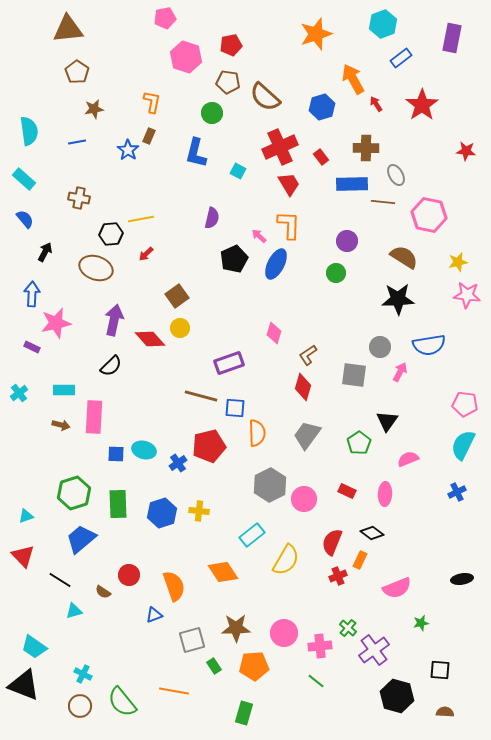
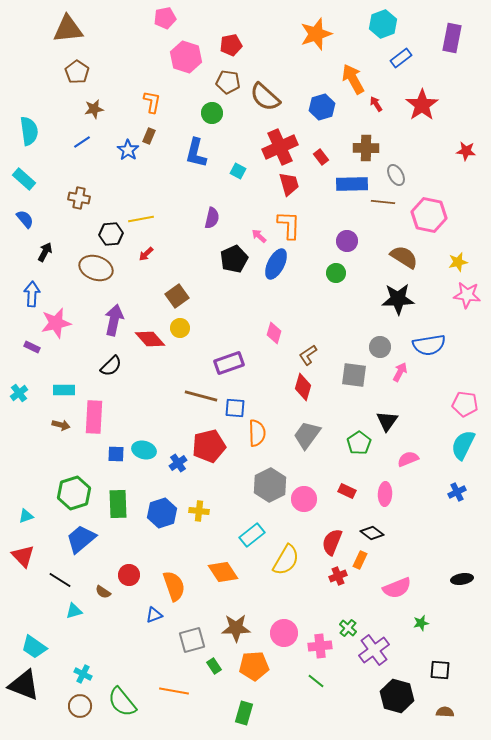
blue line at (77, 142): moved 5 px right; rotated 24 degrees counterclockwise
red trapezoid at (289, 184): rotated 15 degrees clockwise
